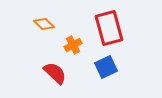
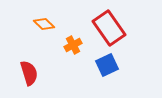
red rectangle: rotated 20 degrees counterclockwise
blue square: moved 1 px right, 2 px up
red semicircle: moved 26 px left; rotated 30 degrees clockwise
